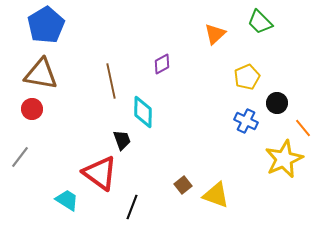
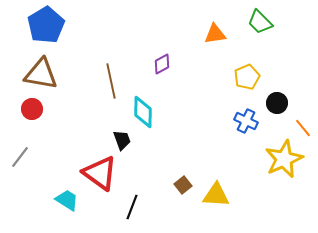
orange triangle: rotated 35 degrees clockwise
yellow triangle: rotated 16 degrees counterclockwise
